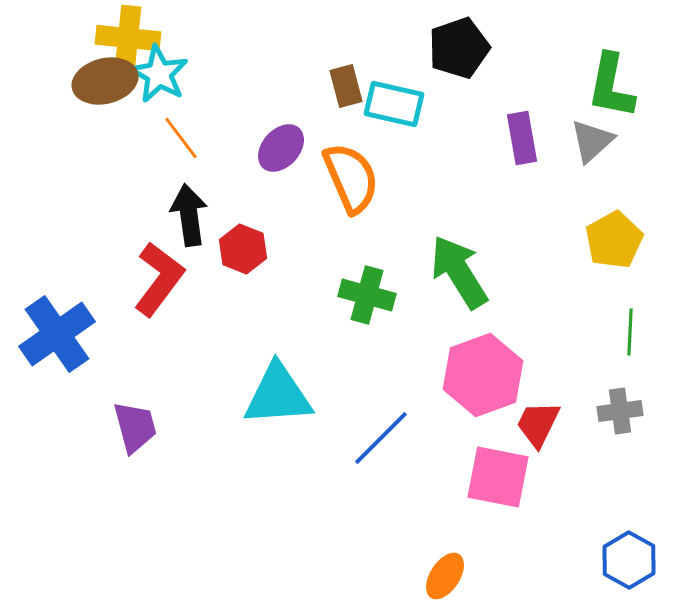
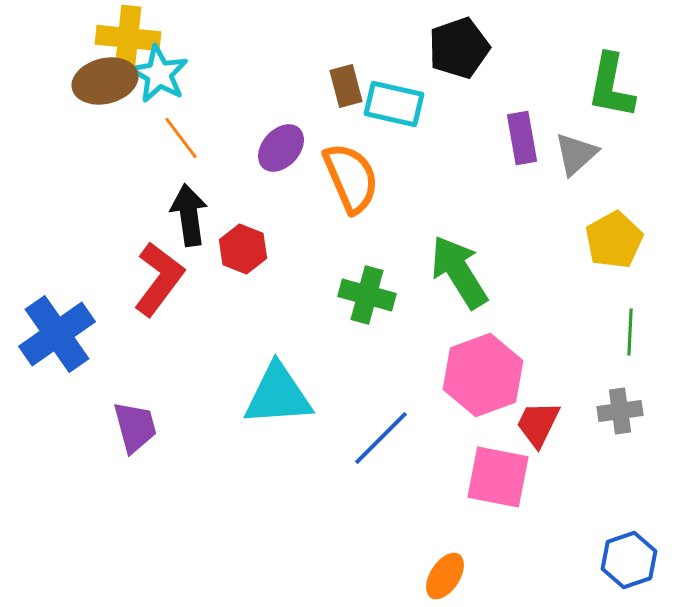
gray triangle: moved 16 px left, 13 px down
blue hexagon: rotated 12 degrees clockwise
